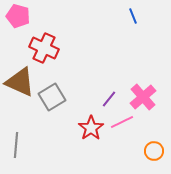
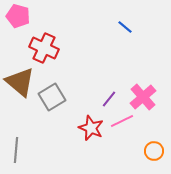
blue line: moved 8 px left, 11 px down; rotated 28 degrees counterclockwise
brown triangle: rotated 16 degrees clockwise
pink line: moved 1 px up
red star: rotated 15 degrees counterclockwise
gray line: moved 5 px down
